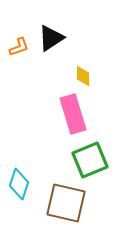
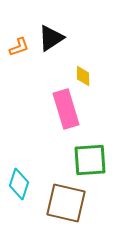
pink rectangle: moved 7 px left, 5 px up
green square: rotated 18 degrees clockwise
